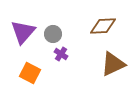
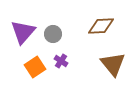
brown diamond: moved 2 px left
purple cross: moved 7 px down
brown triangle: rotated 44 degrees counterclockwise
orange square: moved 5 px right, 6 px up; rotated 30 degrees clockwise
